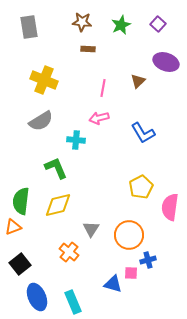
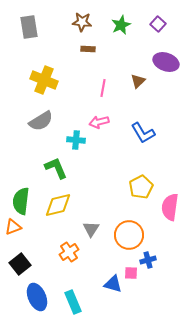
pink arrow: moved 4 px down
orange cross: rotated 18 degrees clockwise
